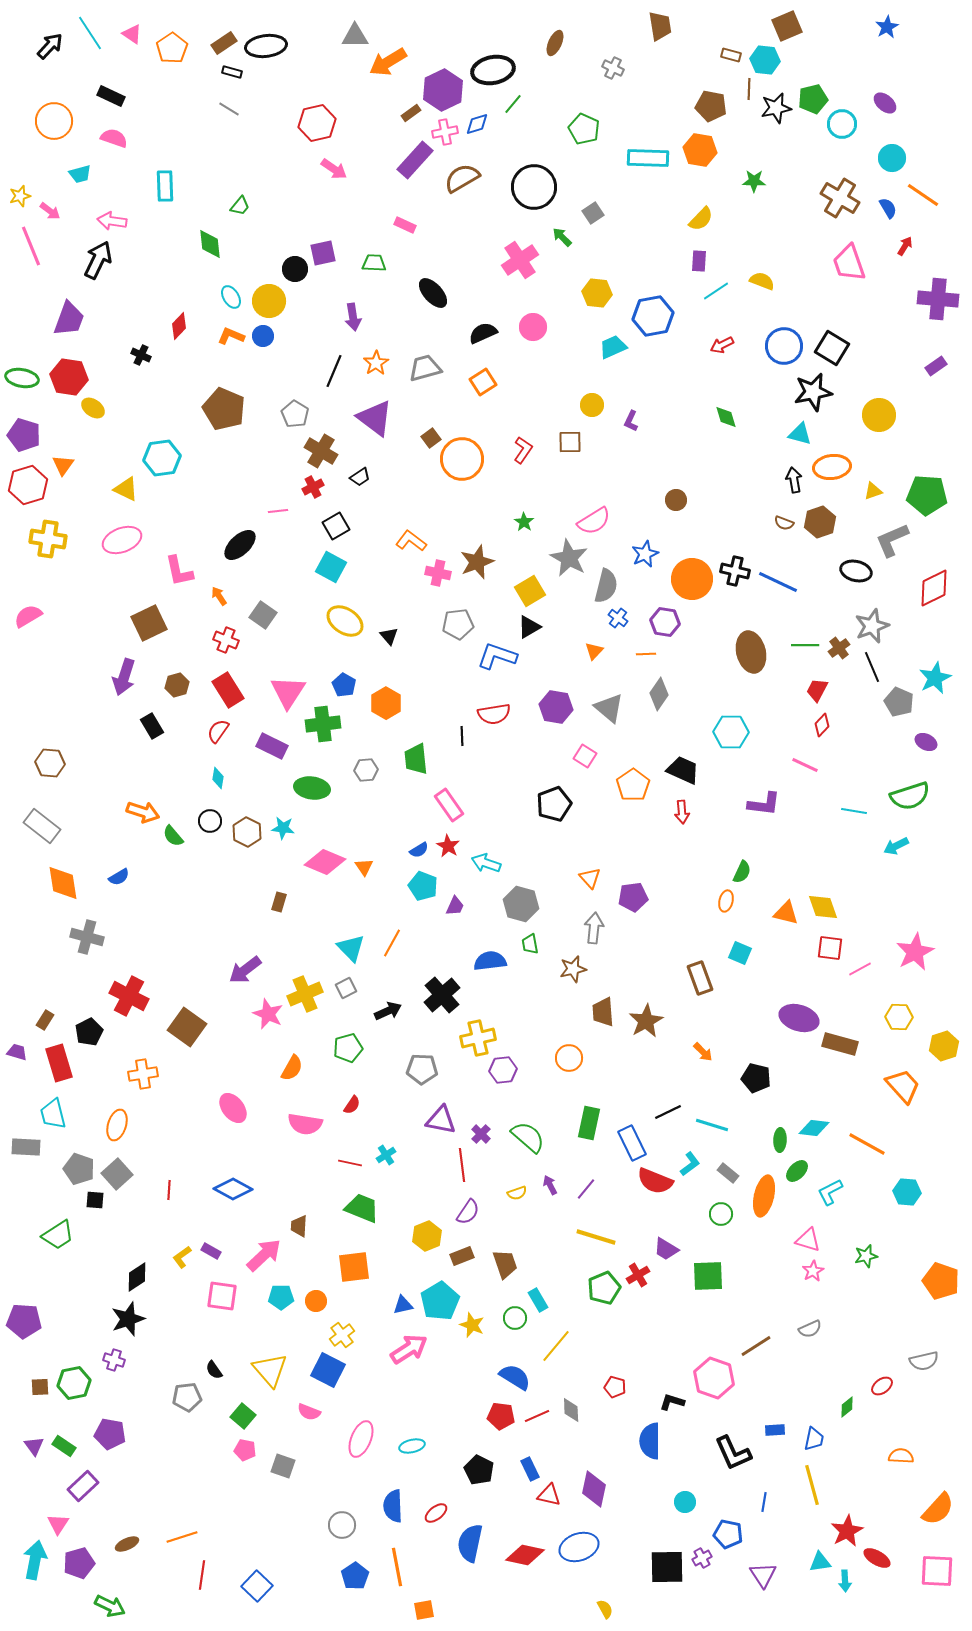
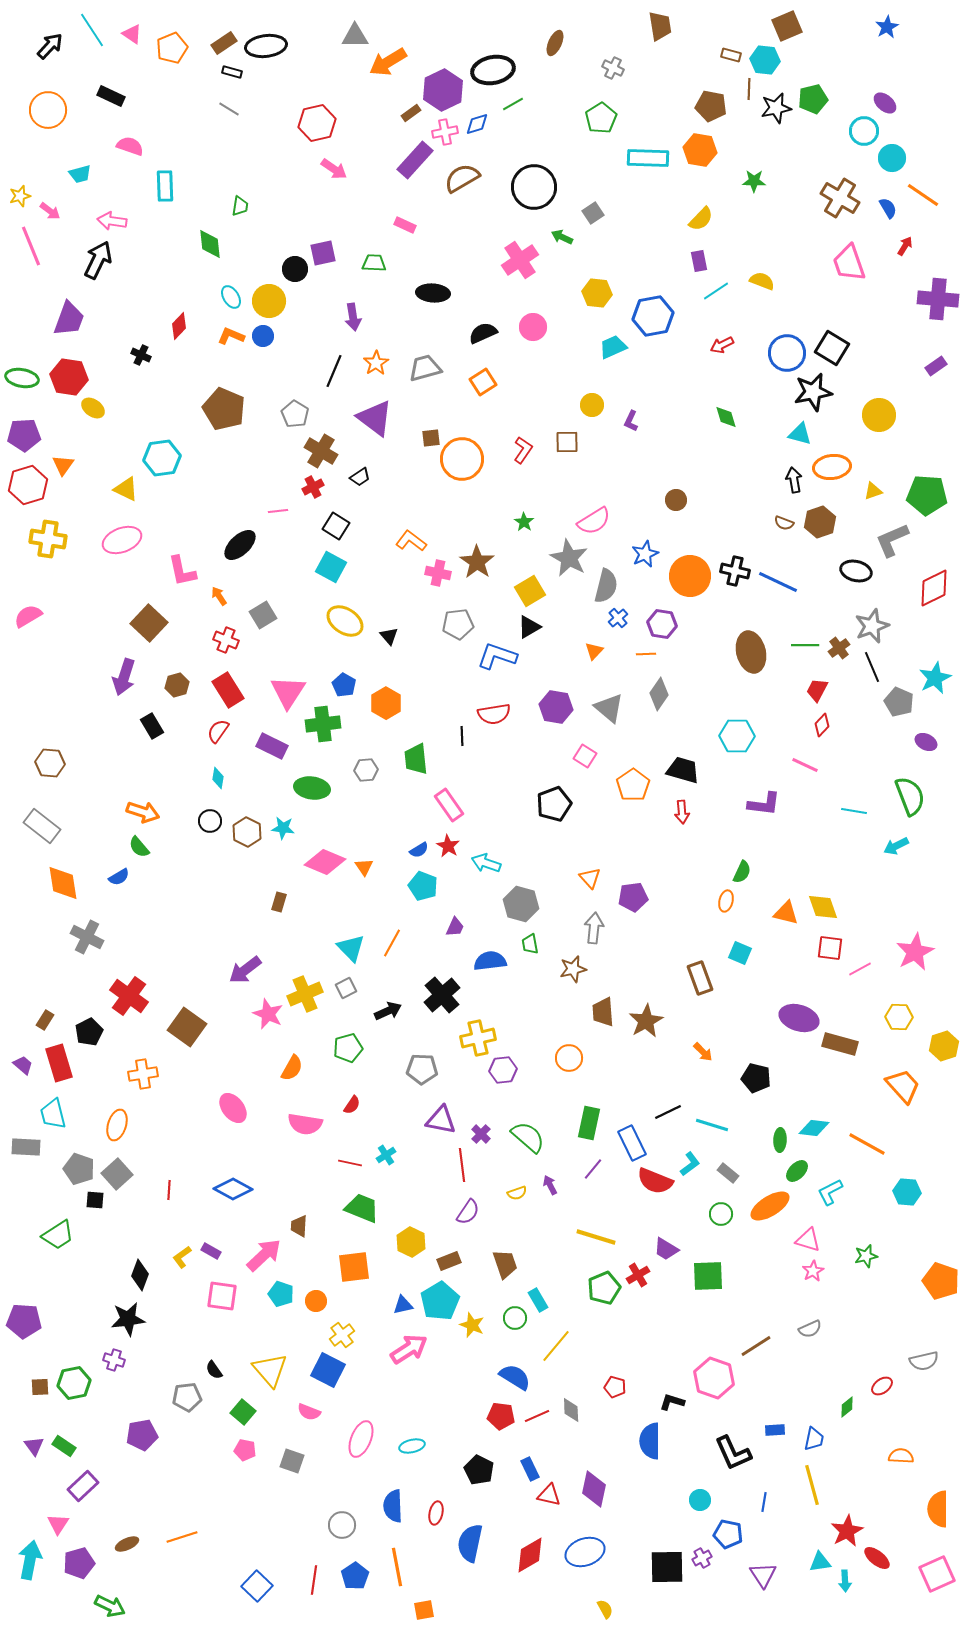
cyan line at (90, 33): moved 2 px right, 3 px up
orange pentagon at (172, 48): rotated 12 degrees clockwise
green line at (513, 104): rotated 20 degrees clockwise
orange circle at (54, 121): moved 6 px left, 11 px up
cyan circle at (842, 124): moved 22 px right, 7 px down
green pentagon at (584, 129): moved 17 px right, 11 px up; rotated 16 degrees clockwise
pink semicircle at (114, 138): moved 16 px right, 8 px down
green trapezoid at (240, 206): rotated 30 degrees counterclockwise
green arrow at (562, 237): rotated 20 degrees counterclockwise
purple rectangle at (699, 261): rotated 15 degrees counterclockwise
black ellipse at (433, 293): rotated 44 degrees counterclockwise
blue circle at (784, 346): moved 3 px right, 7 px down
purple pentagon at (24, 435): rotated 20 degrees counterclockwise
brown square at (431, 438): rotated 30 degrees clockwise
brown square at (570, 442): moved 3 px left
black square at (336, 526): rotated 28 degrees counterclockwise
brown star at (477, 562): rotated 16 degrees counterclockwise
pink L-shape at (179, 571): moved 3 px right
orange circle at (692, 579): moved 2 px left, 3 px up
gray square at (263, 615): rotated 24 degrees clockwise
blue cross at (618, 618): rotated 12 degrees clockwise
purple hexagon at (665, 622): moved 3 px left, 2 px down
brown square at (149, 623): rotated 21 degrees counterclockwise
cyan hexagon at (731, 732): moved 6 px right, 4 px down
black trapezoid at (683, 770): rotated 8 degrees counterclockwise
green semicircle at (910, 796): rotated 93 degrees counterclockwise
green semicircle at (173, 836): moved 34 px left, 11 px down
purple trapezoid at (455, 906): moved 21 px down
gray cross at (87, 937): rotated 12 degrees clockwise
red cross at (129, 996): rotated 9 degrees clockwise
purple trapezoid at (17, 1052): moved 6 px right, 13 px down; rotated 25 degrees clockwise
purple line at (586, 1189): moved 7 px right, 20 px up
orange ellipse at (764, 1196): moved 6 px right, 10 px down; rotated 45 degrees clockwise
yellow hexagon at (427, 1236): moved 16 px left, 6 px down; rotated 12 degrees counterclockwise
brown rectangle at (462, 1256): moved 13 px left, 5 px down
black diamond at (137, 1277): moved 3 px right, 2 px up; rotated 36 degrees counterclockwise
cyan pentagon at (281, 1297): moved 3 px up; rotated 20 degrees clockwise
black star at (128, 1319): rotated 12 degrees clockwise
green square at (243, 1416): moved 4 px up
purple pentagon at (110, 1434): moved 32 px right, 1 px down; rotated 20 degrees counterclockwise
gray square at (283, 1466): moved 9 px right, 5 px up
cyan circle at (685, 1502): moved 15 px right, 2 px up
orange semicircle at (938, 1509): rotated 138 degrees clockwise
red ellipse at (436, 1513): rotated 40 degrees counterclockwise
blue ellipse at (579, 1547): moved 6 px right, 5 px down
red diamond at (525, 1555): moved 5 px right; rotated 42 degrees counterclockwise
red ellipse at (877, 1558): rotated 8 degrees clockwise
cyan arrow at (35, 1560): moved 5 px left
pink square at (937, 1571): moved 3 px down; rotated 27 degrees counterclockwise
red line at (202, 1575): moved 112 px right, 5 px down
